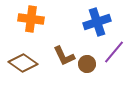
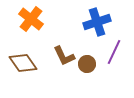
orange cross: rotated 30 degrees clockwise
purple line: rotated 15 degrees counterclockwise
brown diamond: rotated 20 degrees clockwise
